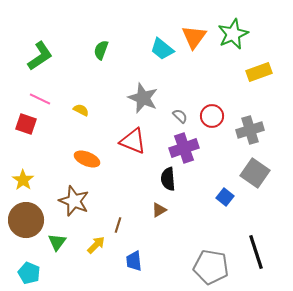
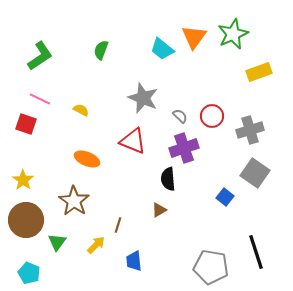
brown star: rotated 12 degrees clockwise
